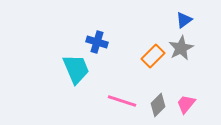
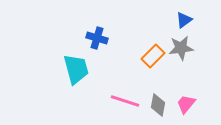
blue cross: moved 4 px up
gray star: rotated 20 degrees clockwise
cyan trapezoid: rotated 8 degrees clockwise
pink line: moved 3 px right
gray diamond: rotated 35 degrees counterclockwise
